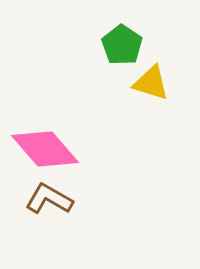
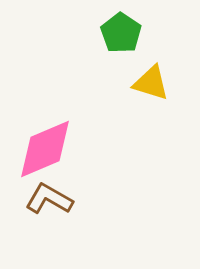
green pentagon: moved 1 px left, 12 px up
pink diamond: rotated 72 degrees counterclockwise
